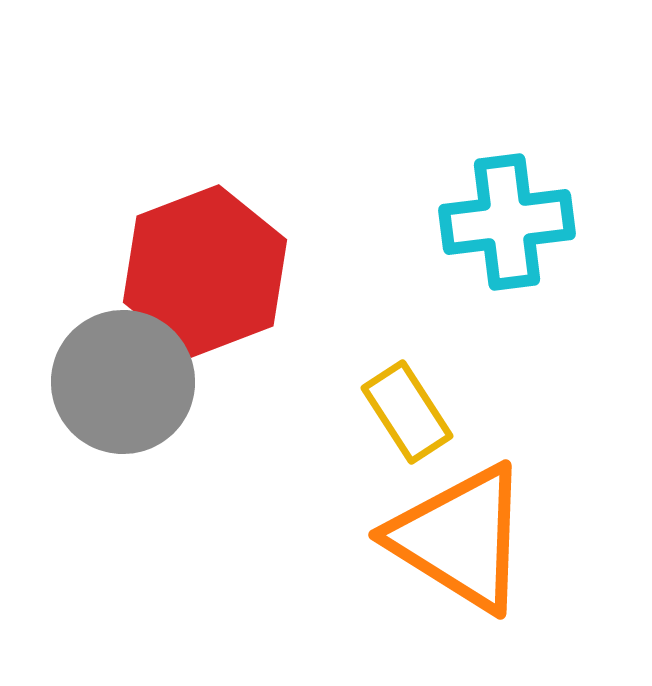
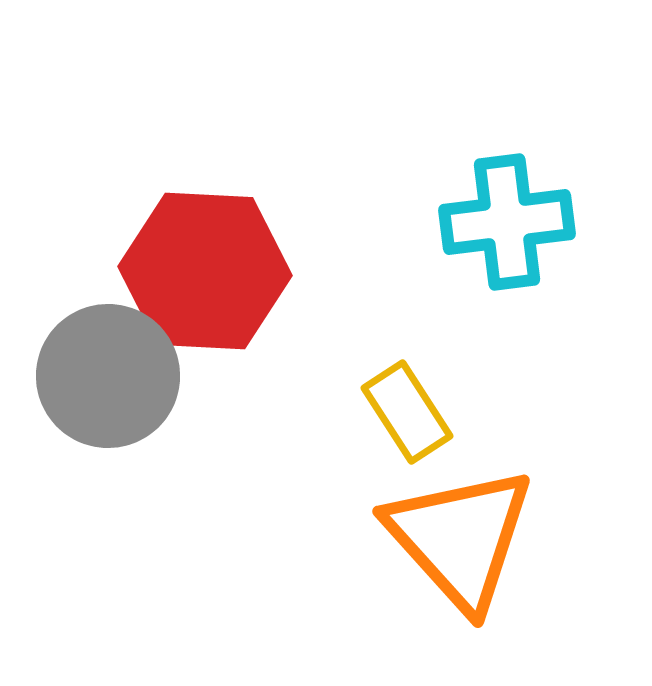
red hexagon: rotated 24 degrees clockwise
gray circle: moved 15 px left, 6 px up
orange triangle: rotated 16 degrees clockwise
